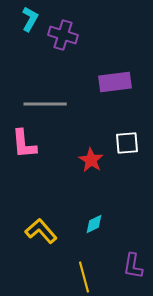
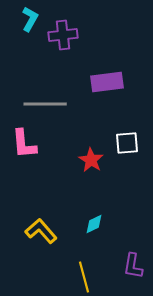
purple cross: rotated 24 degrees counterclockwise
purple rectangle: moved 8 px left
